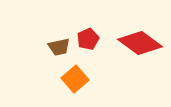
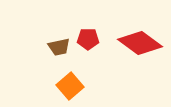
red pentagon: rotated 25 degrees clockwise
orange square: moved 5 px left, 7 px down
